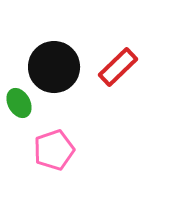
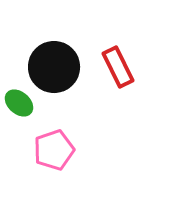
red rectangle: rotated 72 degrees counterclockwise
green ellipse: rotated 20 degrees counterclockwise
